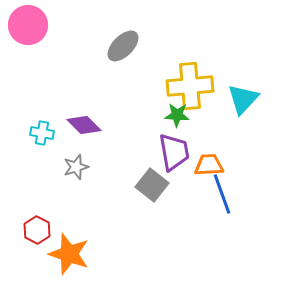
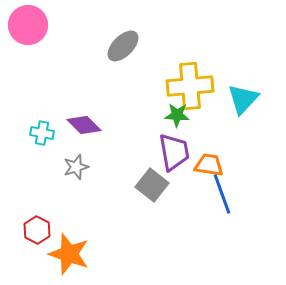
orange trapezoid: rotated 12 degrees clockwise
